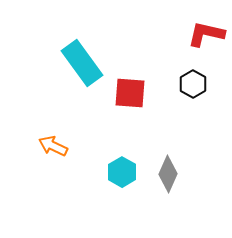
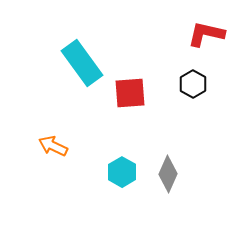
red square: rotated 8 degrees counterclockwise
